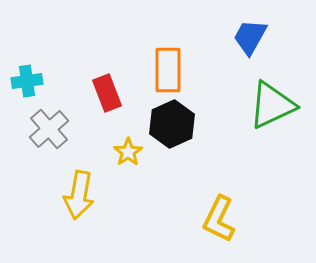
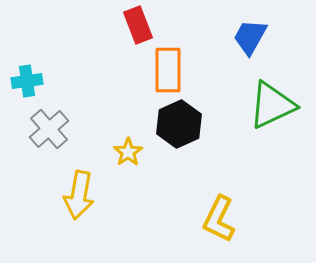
red rectangle: moved 31 px right, 68 px up
black hexagon: moved 7 px right
